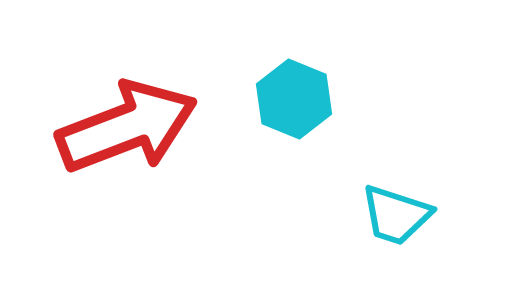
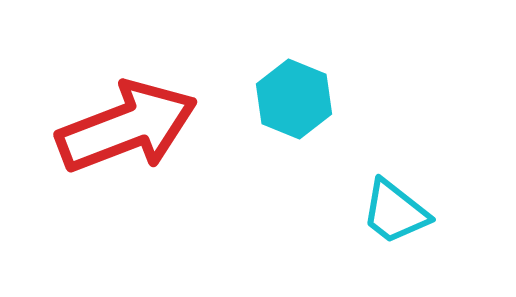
cyan trapezoid: moved 1 px left, 3 px up; rotated 20 degrees clockwise
